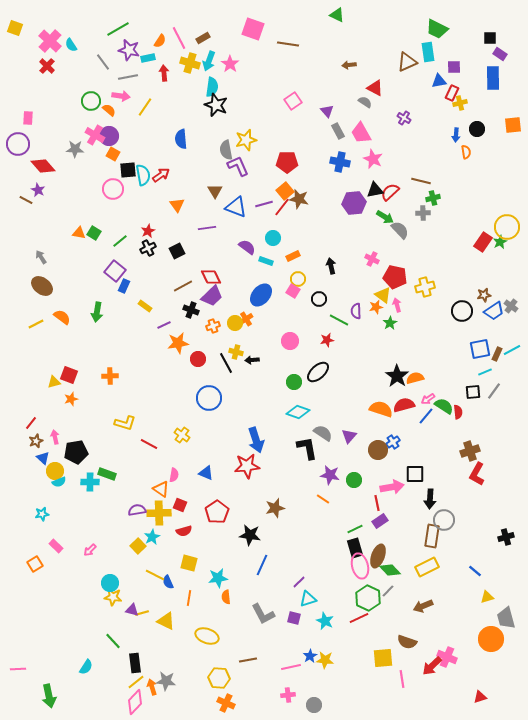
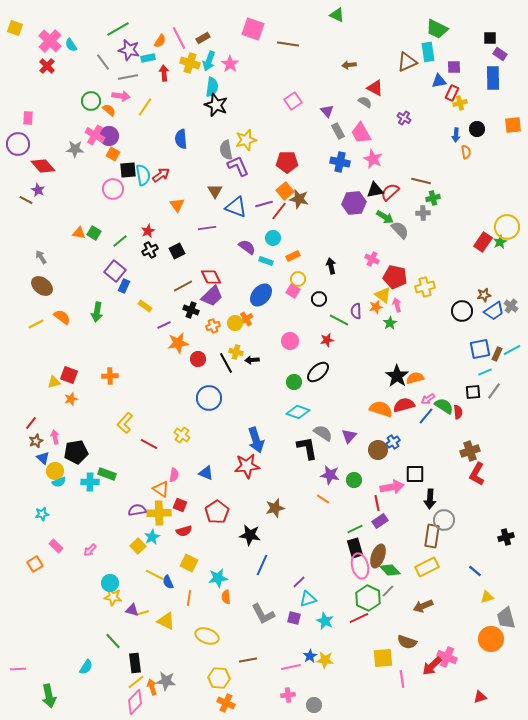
red line at (282, 207): moved 3 px left, 4 px down
black cross at (148, 248): moved 2 px right, 2 px down
yellow L-shape at (125, 423): rotated 115 degrees clockwise
yellow square at (189, 563): rotated 12 degrees clockwise
